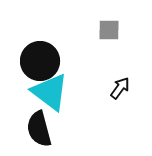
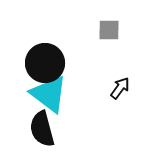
black circle: moved 5 px right, 2 px down
cyan triangle: moved 1 px left, 2 px down
black semicircle: moved 3 px right
